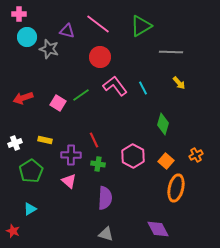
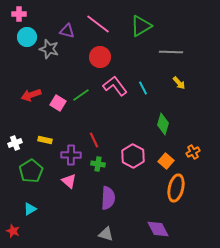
red arrow: moved 8 px right, 3 px up
orange cross: moved 3 px left, 3 px up
purple semicircle: moved 3 px right
